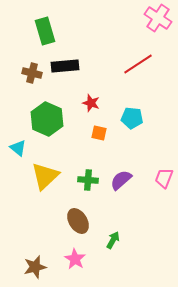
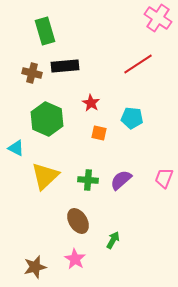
red star: rotated 12 degrees clockwise
cyan triangle: moved 2 px left; rotated 12 degrees counterclockwise
